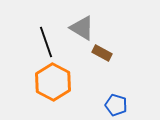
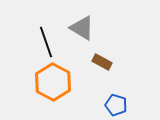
brown rectangle: moved 9 px down
